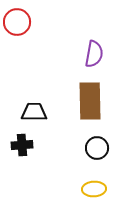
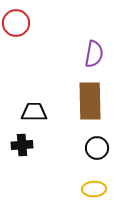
red circle: moved 1 px left, 1 px down
